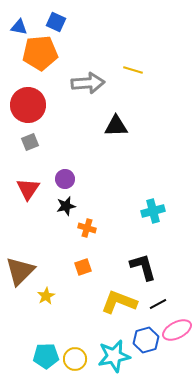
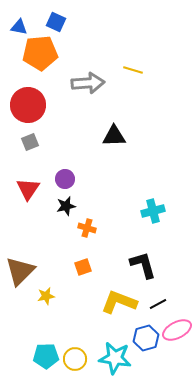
black triangle: moved 2 px left, 10 px down
black L-shape: moved 2 px up
yellow star: rotated 18 degrees clockwise
blue hexagon: moved 2 px up
cyan star: moved 1 px right, 2 px down; rotated 20 degrees clockwise
